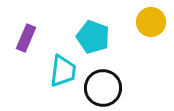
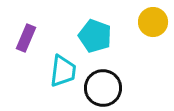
yellow circle: moved 2 px right
cyan pentagon: moved 2 px right, 1 px up
